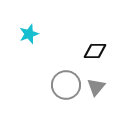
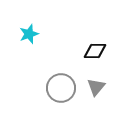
gray circle: moved 5 px left, 3 px down
